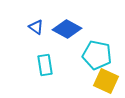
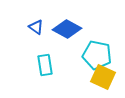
yellow square: moved 3 px left, 4 px up
